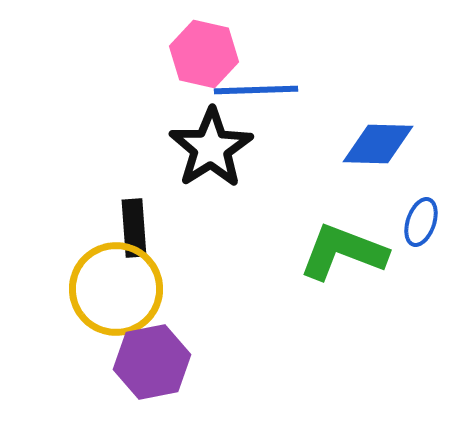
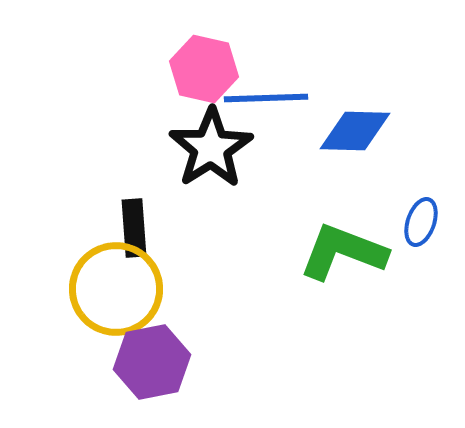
pink hexagon: moved 15 px down
blue line: moved 10 px right, 8 px down
blue diamond: moved 23 px left, 13 px up
